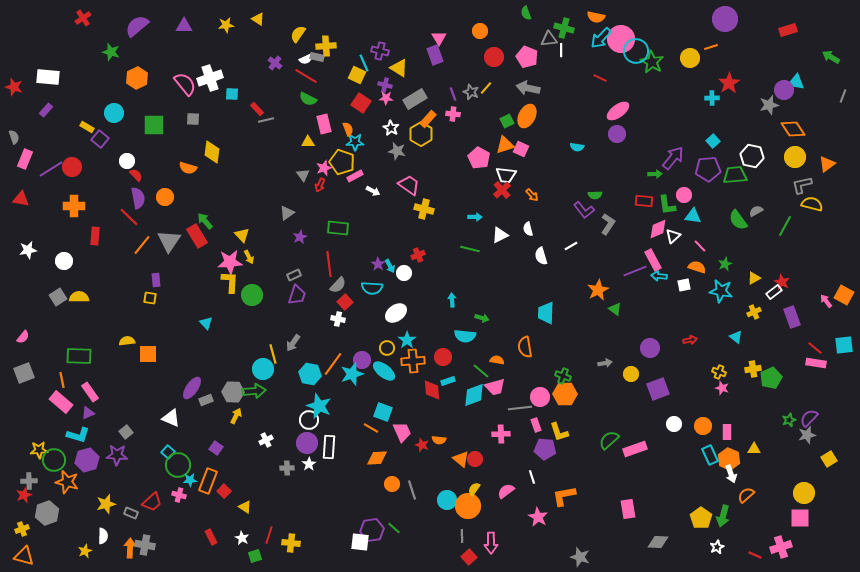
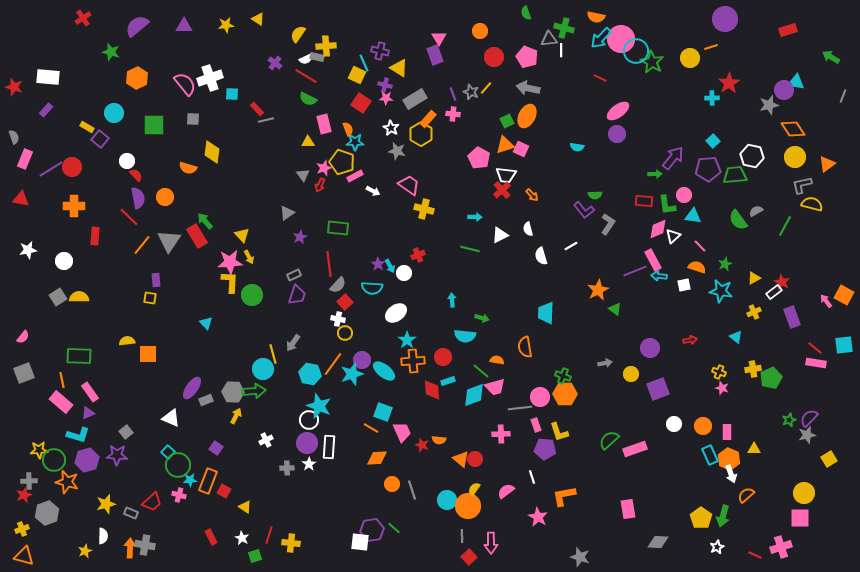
yellow circle at (387, 348): moved 42 px left, 15 px up
red square at (224, 491): rotated 16 degrees counterclockwise
